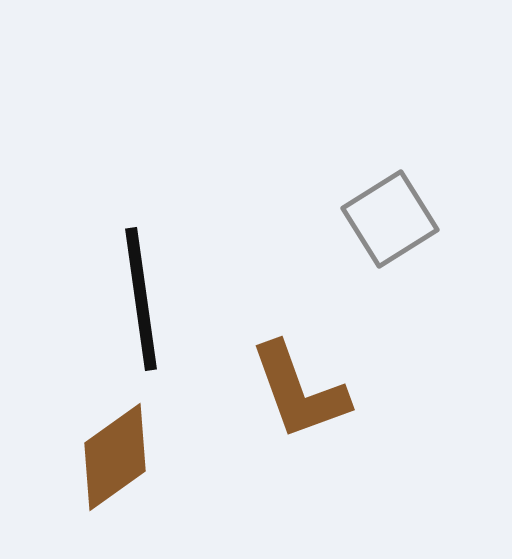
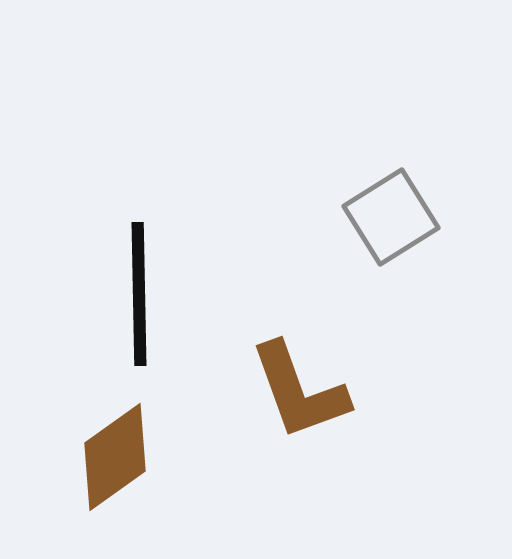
gray square: moved 1 px right, 2 px up
black line: moved 2 px left, 5 px up; rotated 7 degrees clockwise
